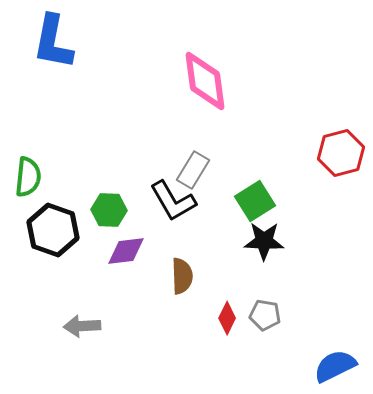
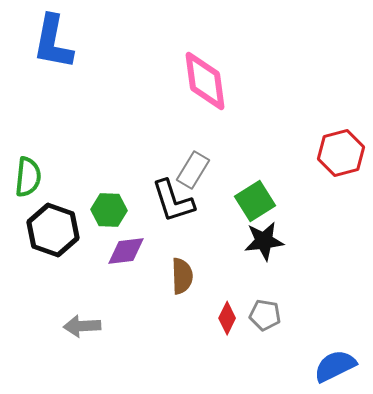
black L-shape: rotated 12 degrees clockwise
black star: rotated 9 degrees counterclockwise
